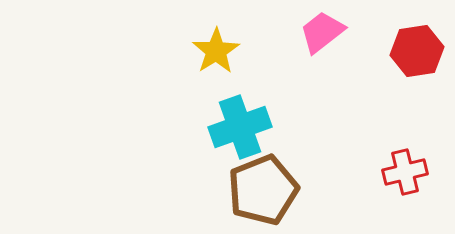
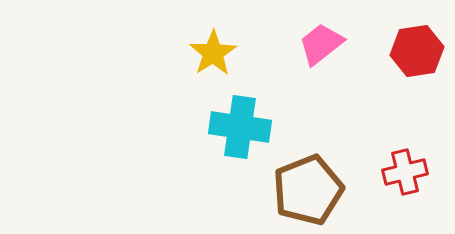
pink trapezoid: moved 1 px left, 12 px down
yellow star: moved 3 px left, 2 px down
cyan cross: rotated 28 degrees clockwise
brown pentagon: moved 45 px right
